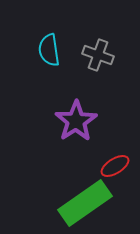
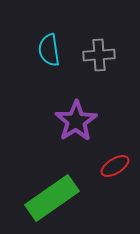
gray cross: moved 1 px right; rotated 24 degrees counterclockwise
green rectangle: moved 33 px left, 5 px up
